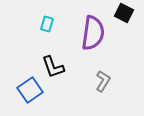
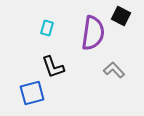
black square: moved 3 px left, 3 px down
cyan rectangle: moved 4 px down
gray L-shape: moved 11 px right, 11 px up; rotated 75 degrees counterclockwise
blue square: moved 2 px right, 3 px down; rotated 20 degrees clockwise
